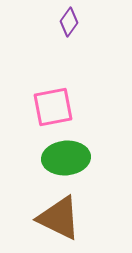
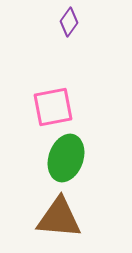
green ellipse: rotated 66 degrees counterclockwise
brown triangle: rotated 21 degrees counterclockwise
